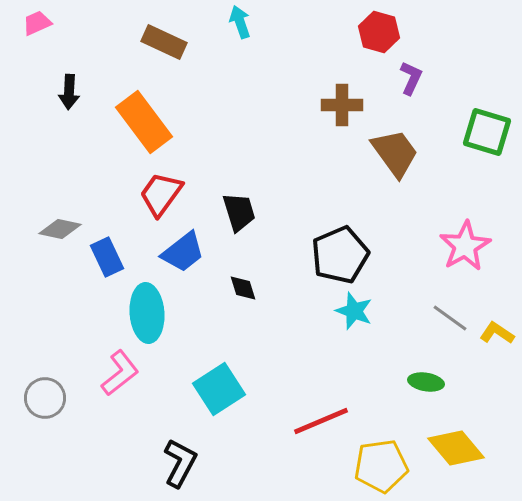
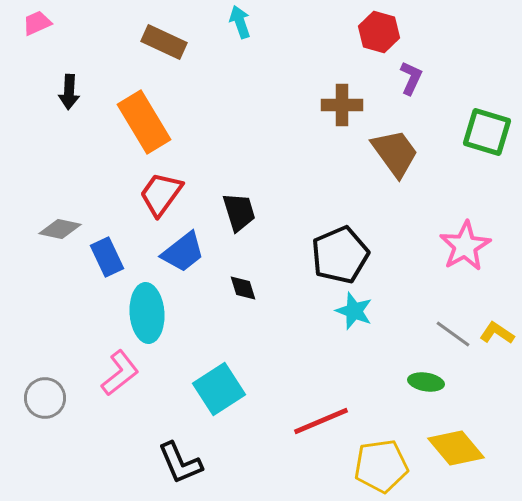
orange rectangle: rotated 6 degrees clockwise
gray line: moved 3 px right, 16 px down
black L-shape: rotated 129 degrees clockwise
